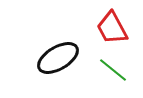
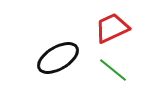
red trapezoid: rotated 93 degrees clockwise
